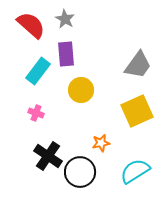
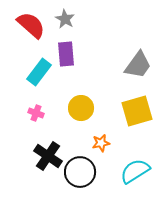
cyan rectangle: moved 1 px right, 1 px down
yellow circle: moved 18 px down
yellow square: rotated 8 degrees clockwise
